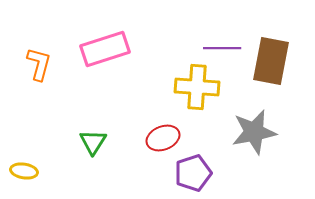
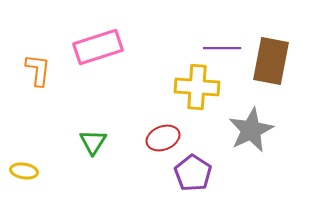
pink rectangle: moved 7 px left, 2 px up
orange L-shape: moved 1 px left, 6 px down; rotated 8 degrees counterclockwise
gray star: moved 3 px left, 2 px up; rotated 15 degrees counterclockwise
purple pentagon: rotated 21 degrees counterclockwise
